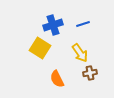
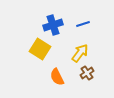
yellow square: moved 1 px down
yellow arrow: rotated 108 degrees counterclockwise
brown cross: moved 3 px left; rotated 24 degrees counterclockwise
orange semicircle: moved 2 px up
